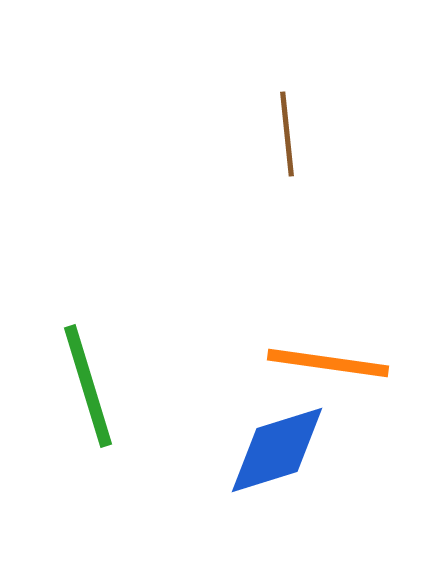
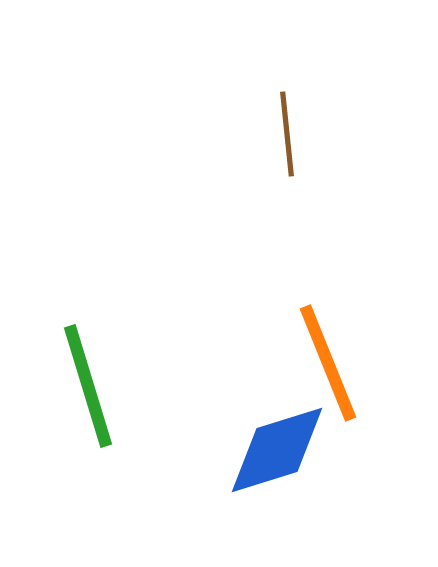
orange line: rotated 60 degrees clockwise
